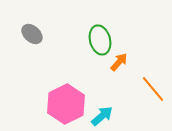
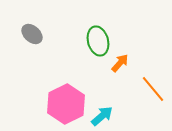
green ellipse: moved 2 px left, 1 px down
orange arrow: moved 1 px right, 1 px down
